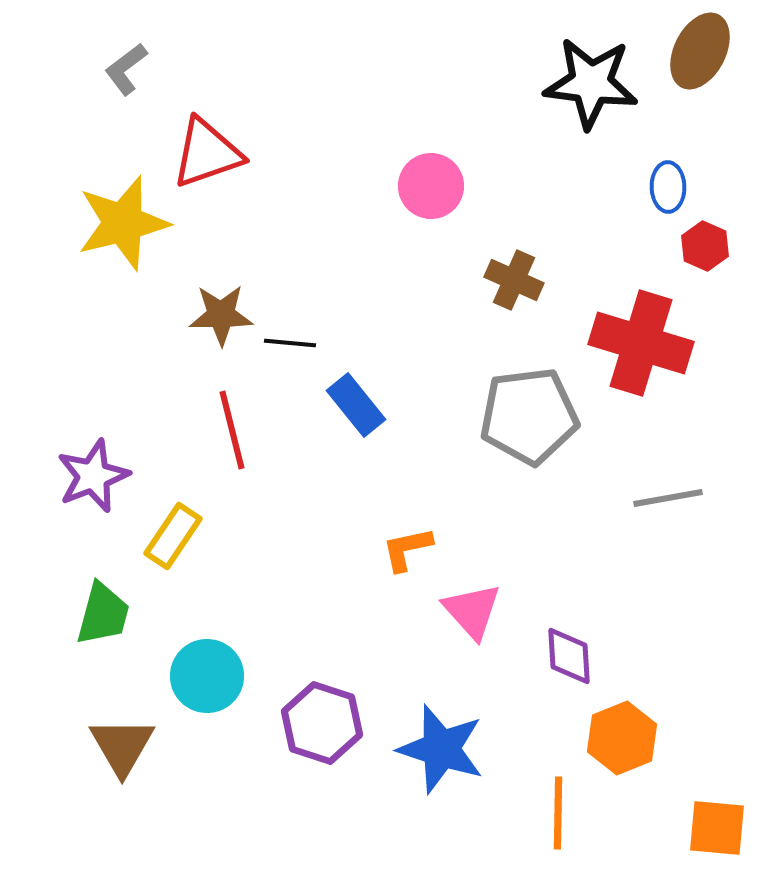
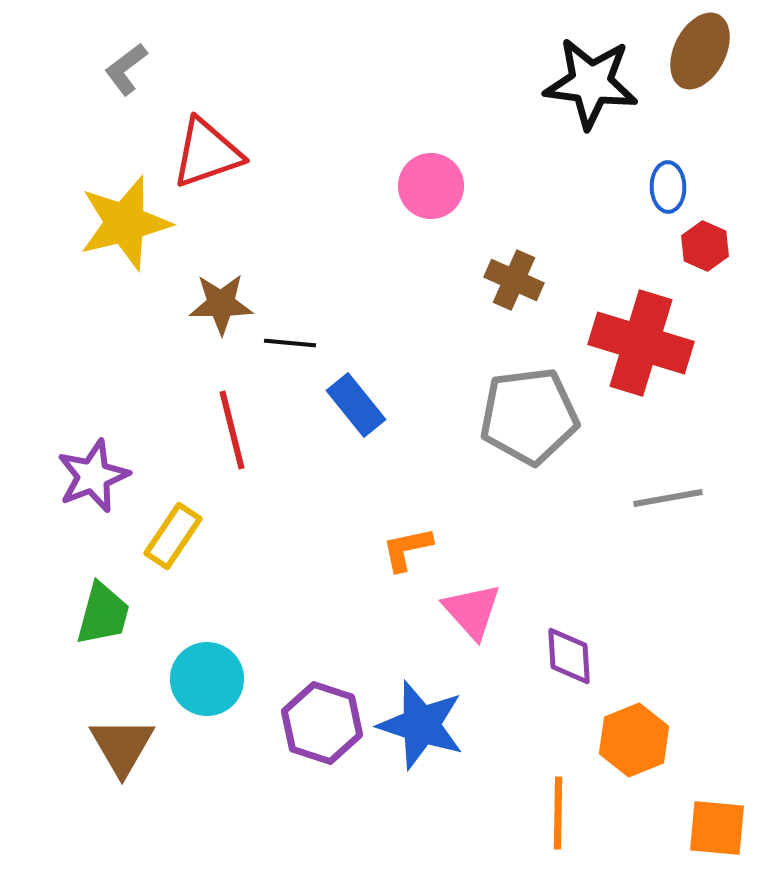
yellow star: moved 2 px right
brown star: moved 11 px up
cyan circle: moved 3 px down
orange hexagon: moved 12 px right, 2 px down
blue star: moved 20 px left, 24 px up
